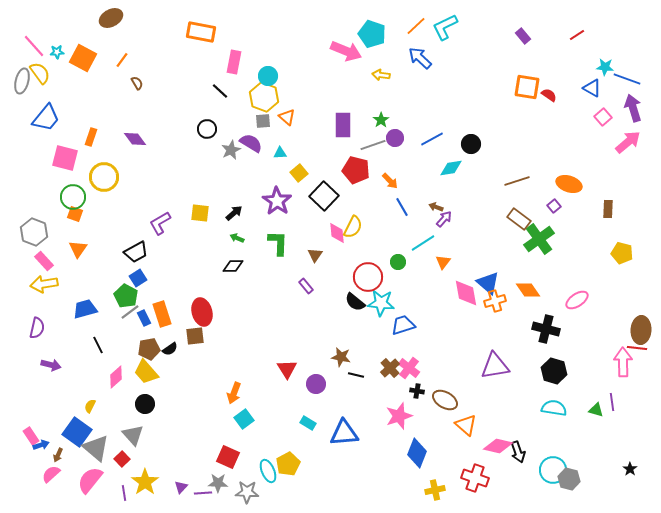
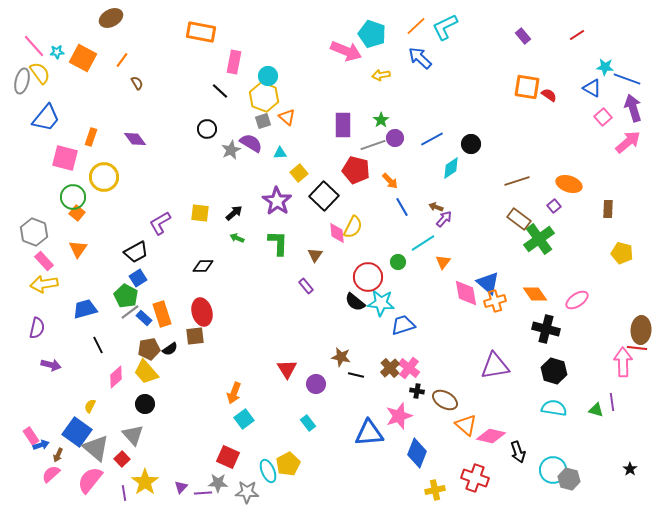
yellow arrow at (381, 75): rotated 18 degrees counterclockwise
gray square at (263, 121): rotated 14 degrees counterclockwise
cyan diamond at (451, 168): rotated 25 degrees counterclockwise
orange square at (75, 214): moved 2 px right, 1 px up; rotated 21 degrees clockwise
black diamond at (233, 266): moved 30 px left
orange diamond at (528, 290): moved 7 px right, 4 px down
blue rectangle at (144, 318): rotated 21 degrees counterclockwise
cyan rectangle at (308, 423): rotated 21 degrees clockwise
blue triangle at (344, 433): moved 25 px right
pink diamond at (498, 446): moved 7 px left, 10 px up
